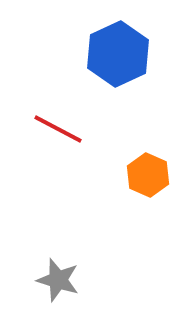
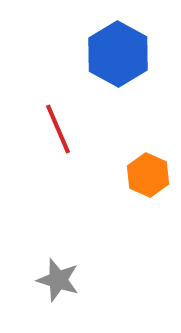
blue hexagon: rotated 6 degrees counterclockwise
red line: rotated 39 degrees clockwise
